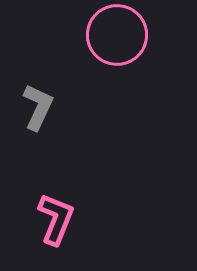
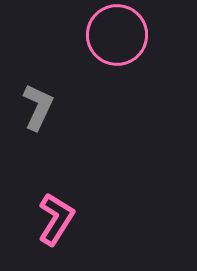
pink L-shape: rotated 10 degrees clockwise
